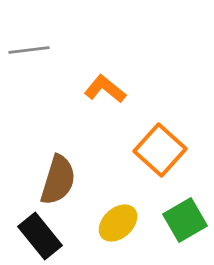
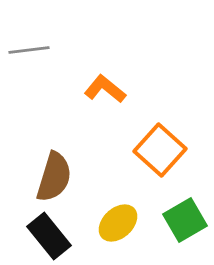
brown semicircle: moved 4 px left, 3 px up
black rectangle: moved 9 px right
